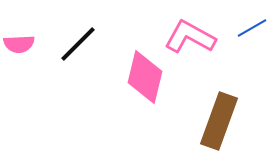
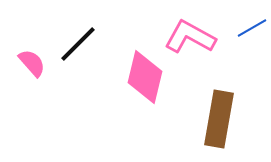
pink semicircle: moved 13 px right, 19 px down; rotated 128 degrees counterclockwise
brown rectangle: moved 2 px up; rotated 10 degrees counterclockwise
